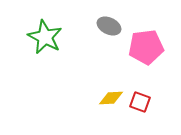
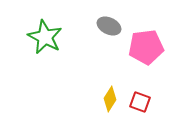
yellow diamond: moved 1 px left, 1 px down; rotated 55 degrees counterclockwise
